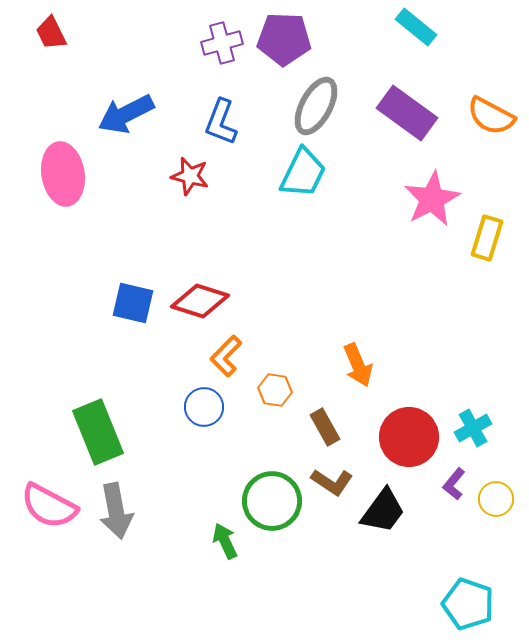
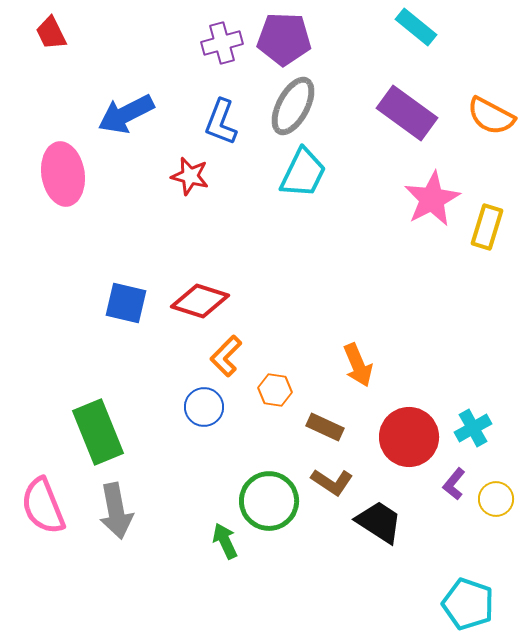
gray ellipse: moved 23 px left
yellow rectangle: moved 11 px up
blue square: moved 7 px left
brown rectangle: rotated 36 degrees counterclockwise
green circle: moved 3 px left
pink semicircle: moved 6 px left; rotated 40 degrees clockwise
black trapezoid: moved 4 px left, 11 px down; rotated 93 degrees counterclockwise
